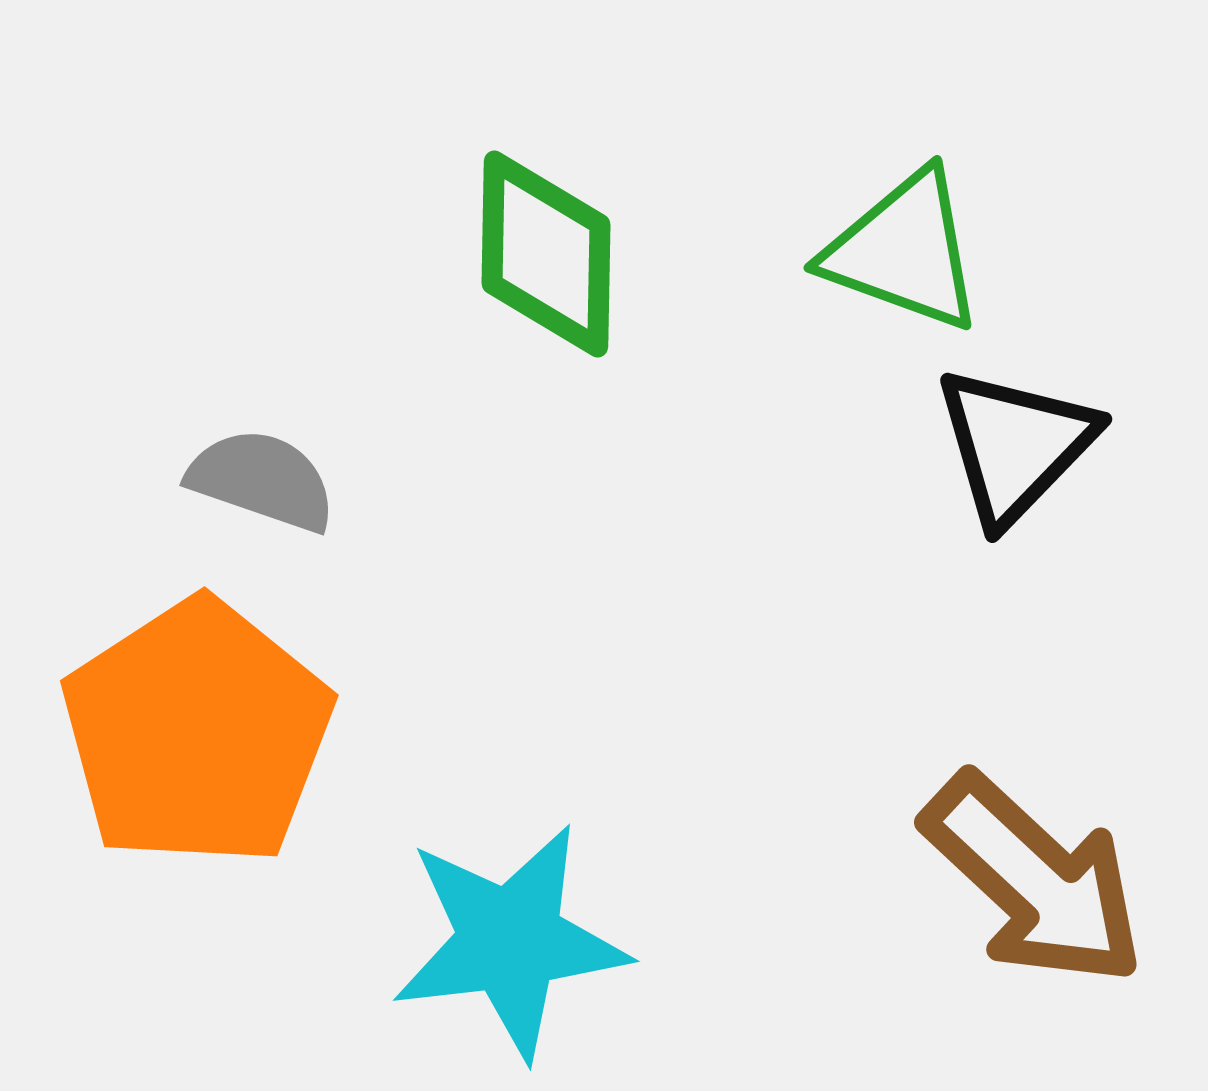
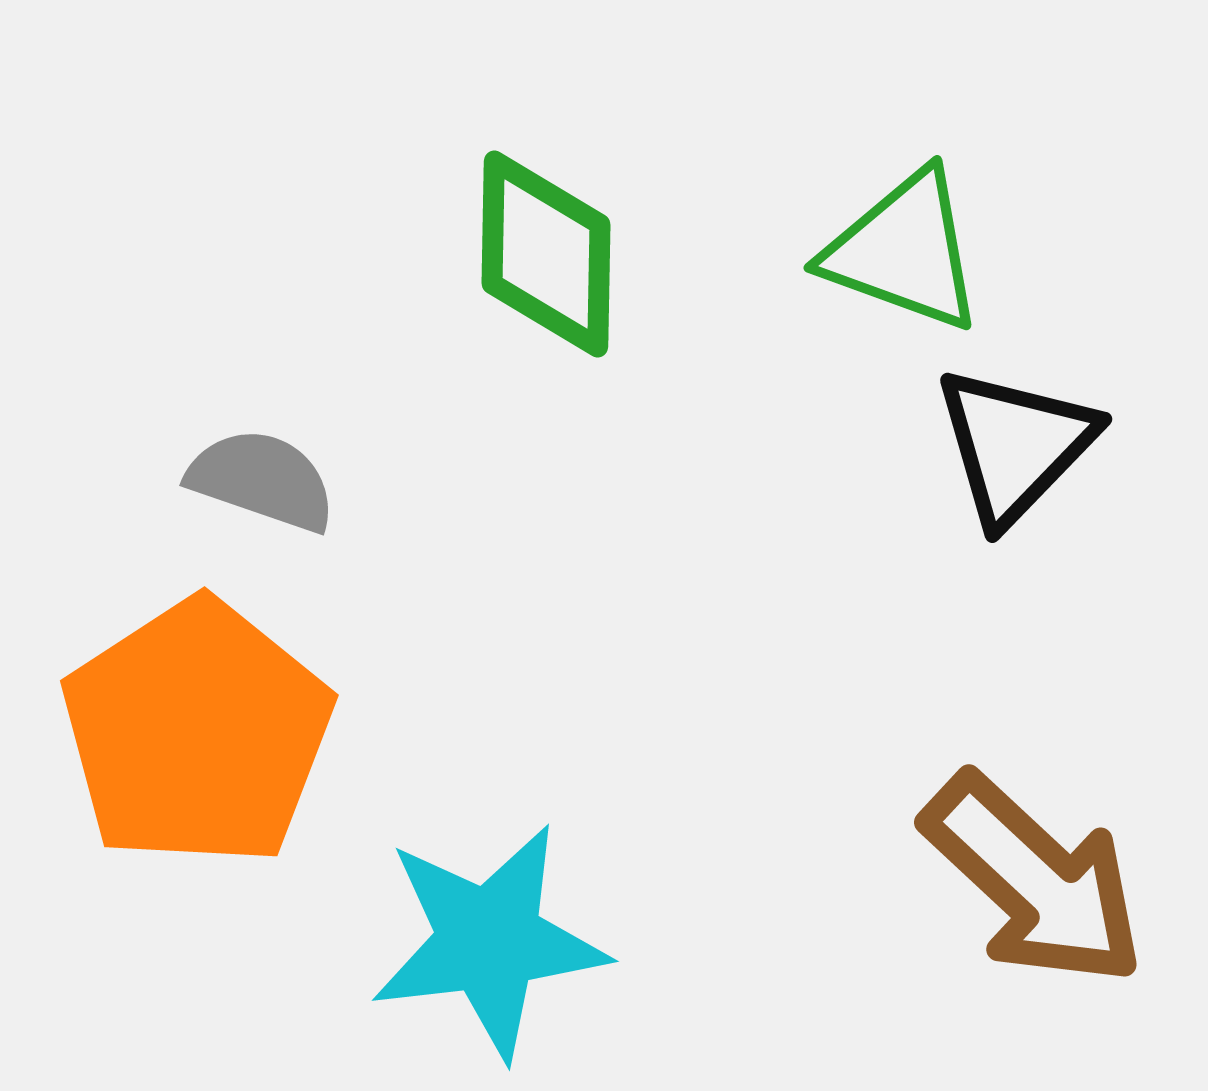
cyan star: moved 21 px left
